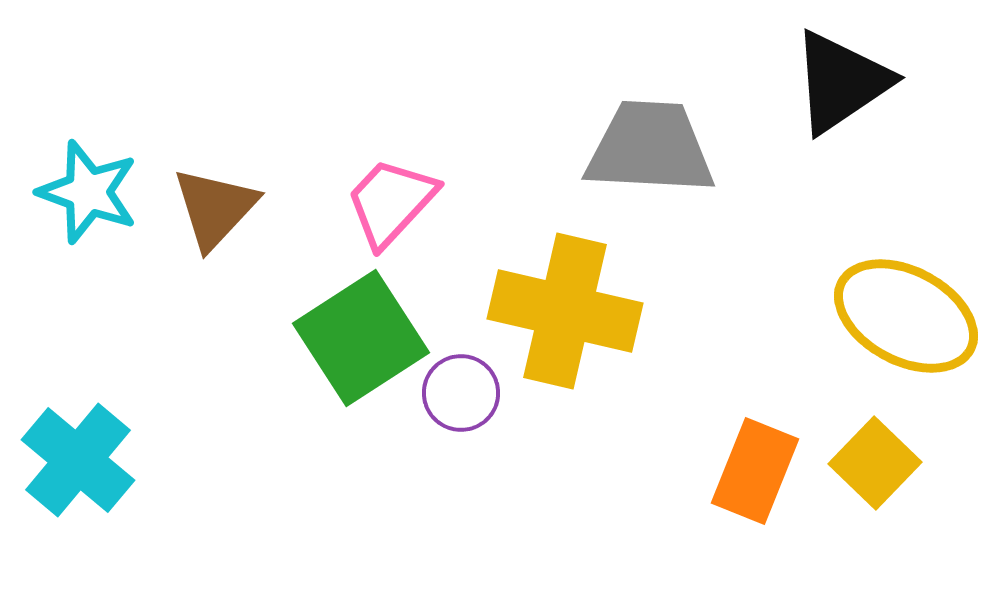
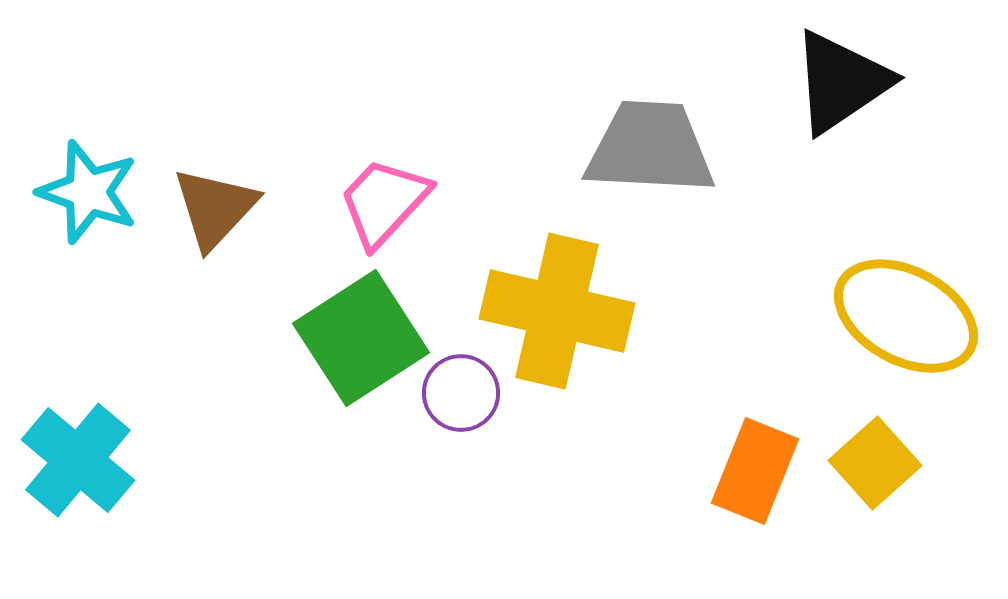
pink trapezoid: moved 7 px left
yellow cross: moved 8 px left
yellow square: rotated 4 degrees clockwise
